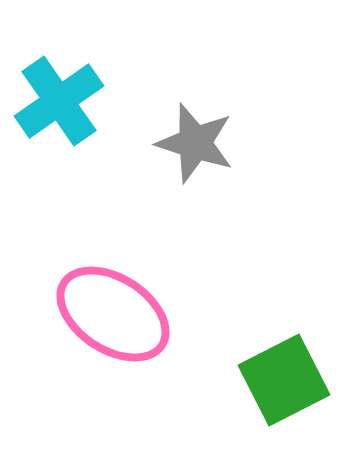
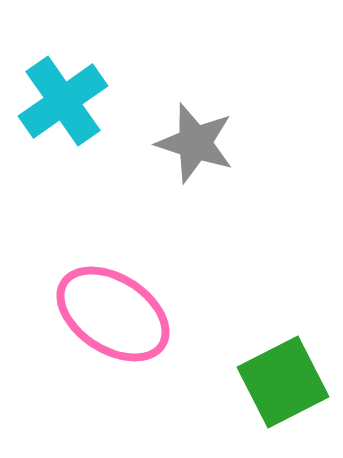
cyan cross: moved 4 px right
green square: moved 1 px left, 2 px down
